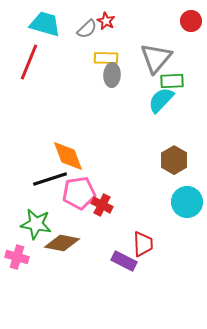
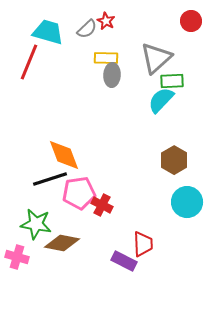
cyan trapezoid: moved 3 px right, 8 px down
gray triangle: rotated 8 degrees clockwise
orange diamond: moved 4 px left, 1 px up
